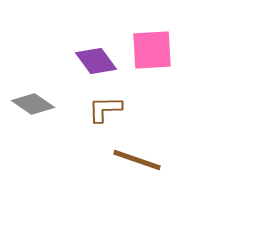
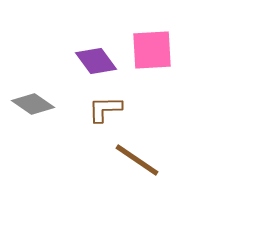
brown line: rotated 15 degrees clockwise
